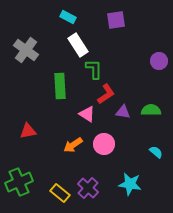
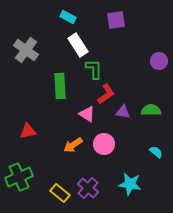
green cross: moved 5 px up
